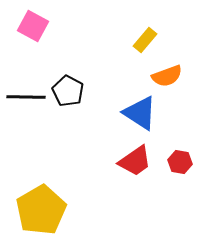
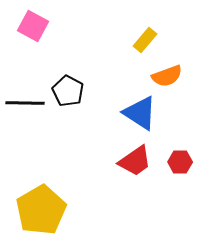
black line: moved 1 px left, 6 px down
red hexagon: rotated 10 degrees counterclockwise
